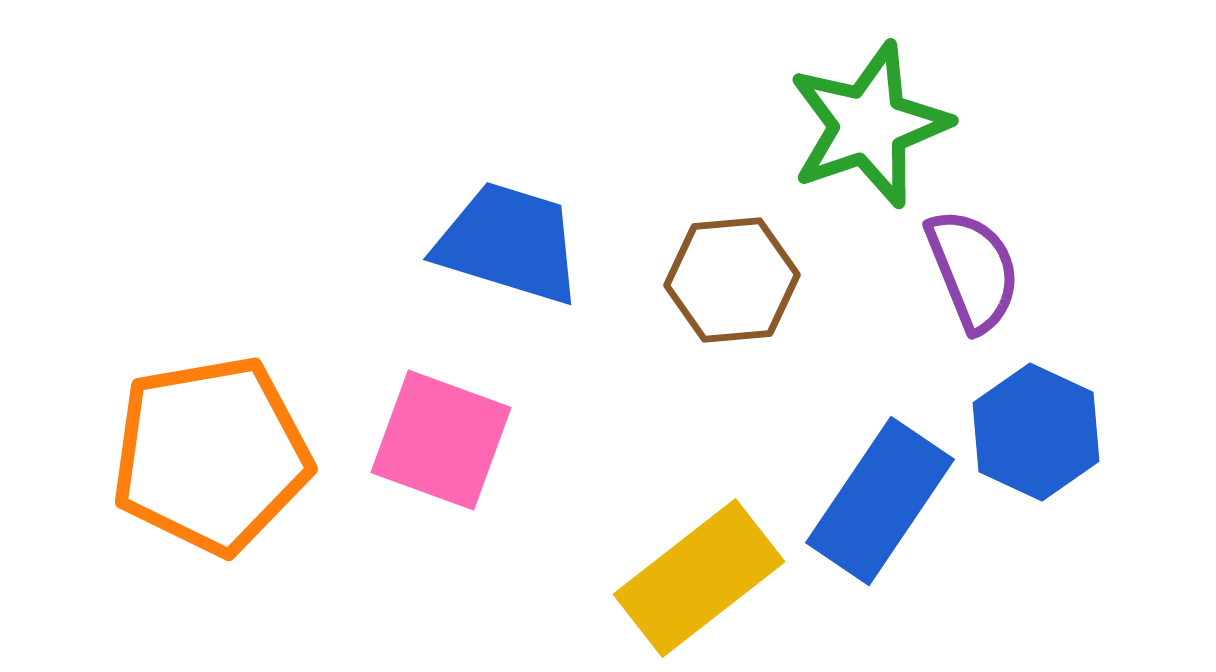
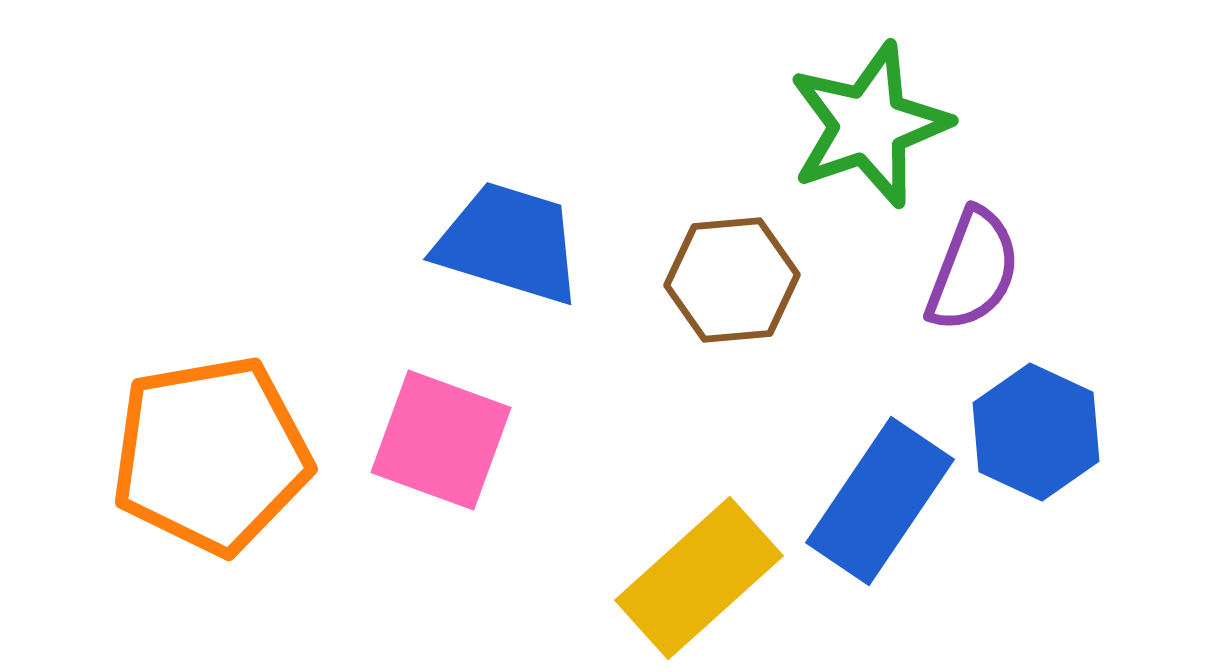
purple semicircle: rotated 43 degrees clockwise
yellow rectangle: rotated 4 degrees counterclockwise
